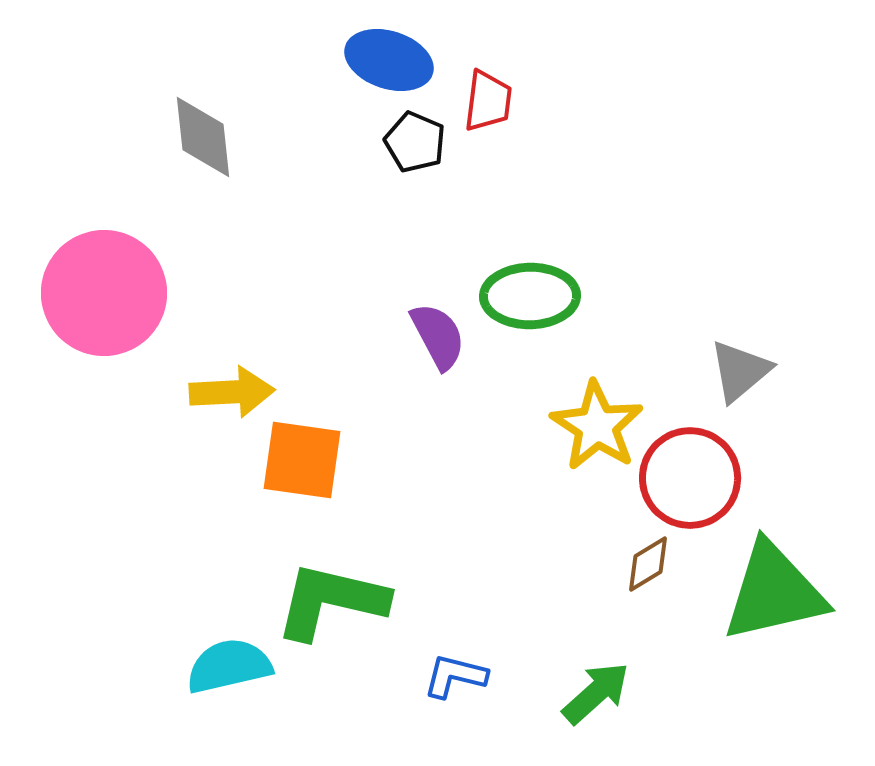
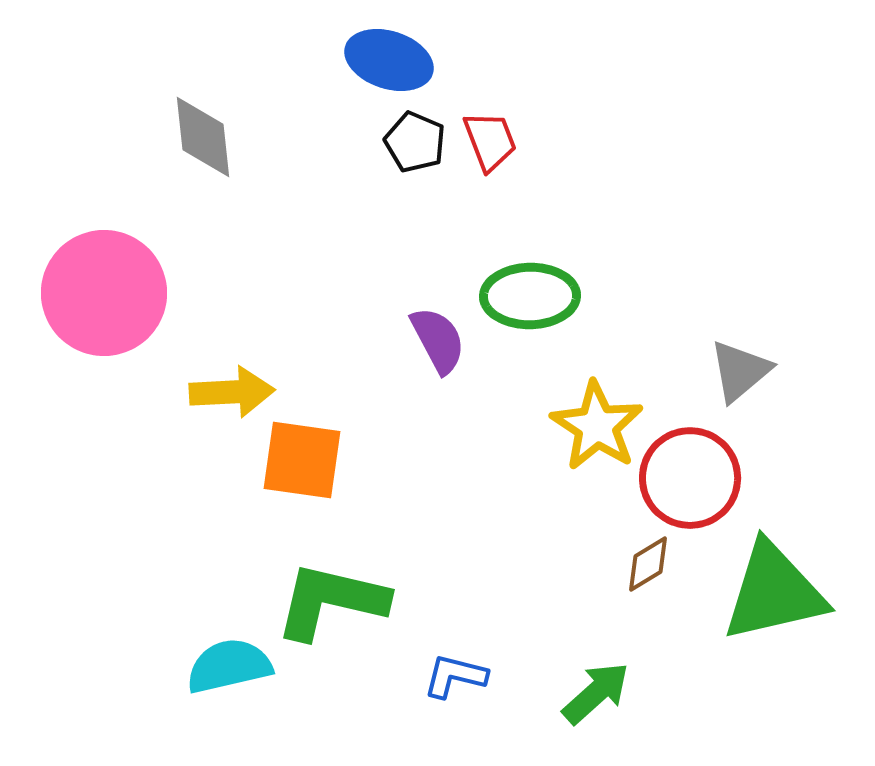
red trapezoid: moved 2 px right, 40 px down; rotated 28 degrees counterclockwise
purple semicircle: moved 4 px down
